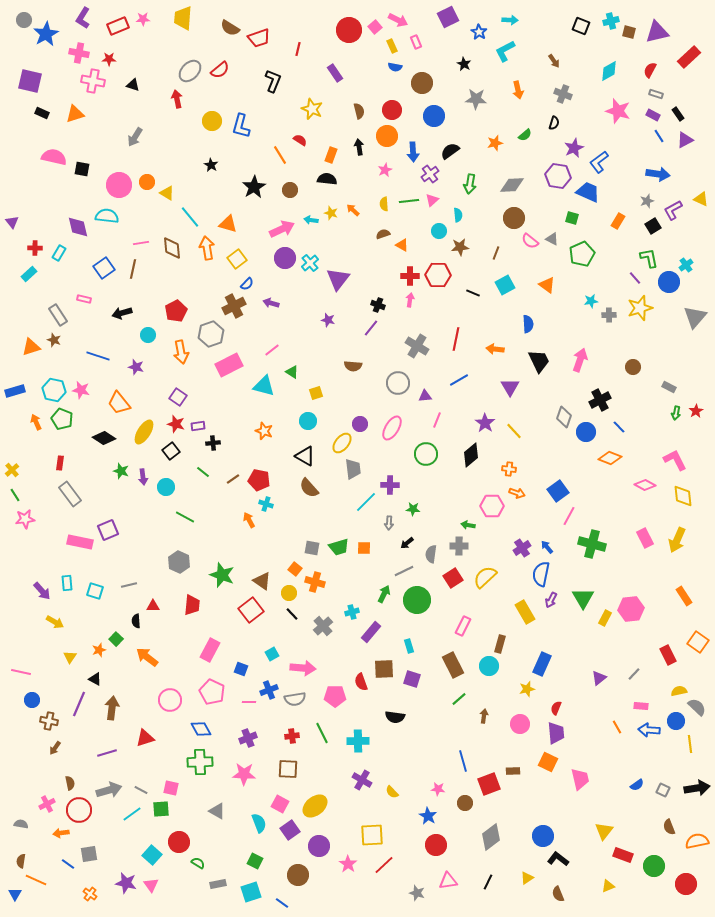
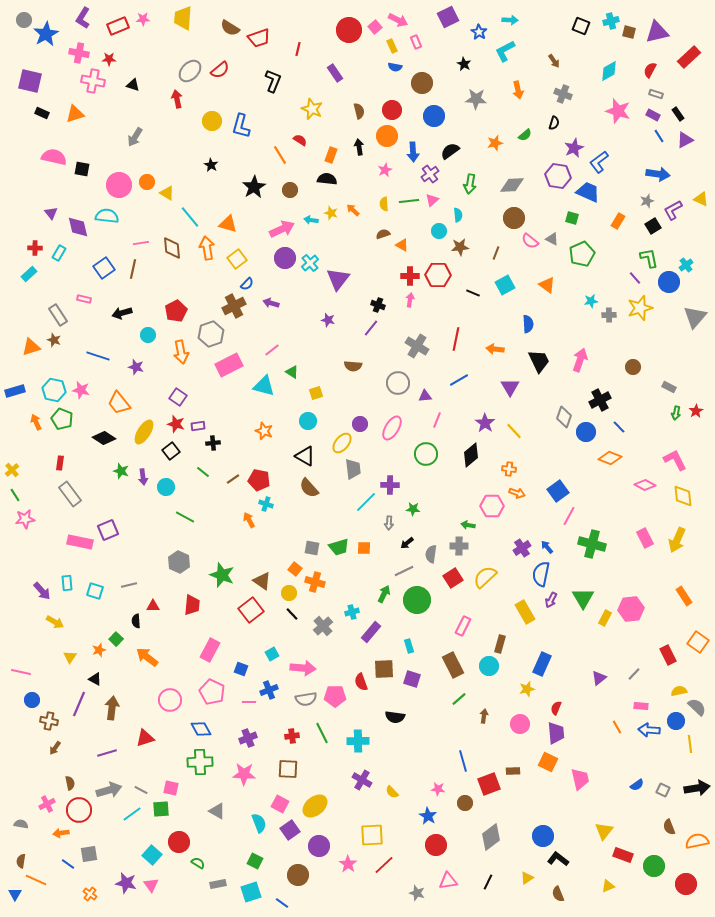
purple triangle at (12, 222): moved 39 px right, 9 px up
gray semicircle at (295, 699): moved 11 px right
